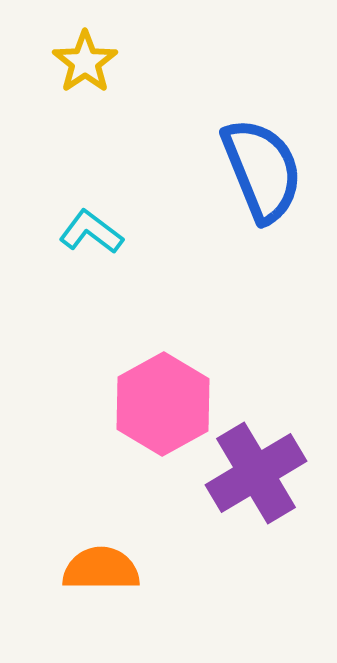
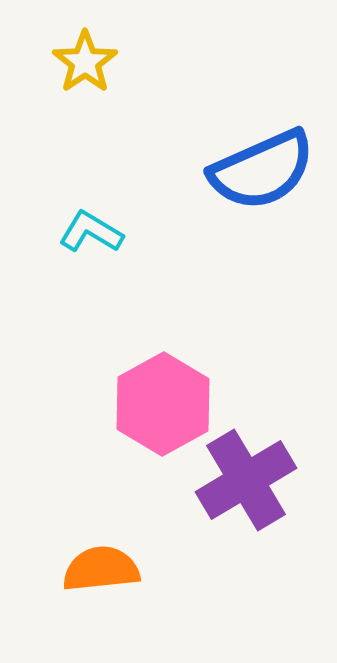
blue semicircle: rotated 88 degrees clockwise
cyan L-shape: rotated 6 degrees counterclockwise
purple cross: moved 10 px left, 7 px down
orange semicircle: rotated 6 degrees counterclockwise
